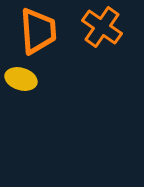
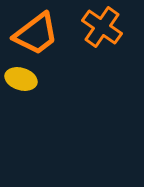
orange trapezoid: moved 2 px left, 3 px down; rotated 57 degrees clockwise
